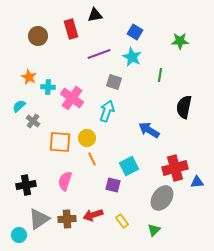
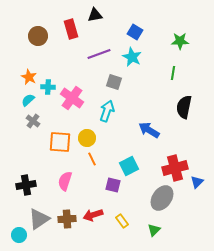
green line: moved 13 px right, 2 px up
cyan semicircle: moved 9 px right, 6 px up
blue triangle: rotated 40 degrees counterclockwise
